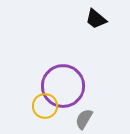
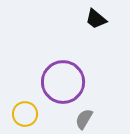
purple circle: moved 4 px up
yellow circle: moved 20 px left, 8 px down
